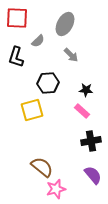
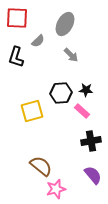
black hexagon: moved 13 px right, 10 px down
yellow square: moved 1 px down
brown semicircle: moved 1 px left, 1 px up
